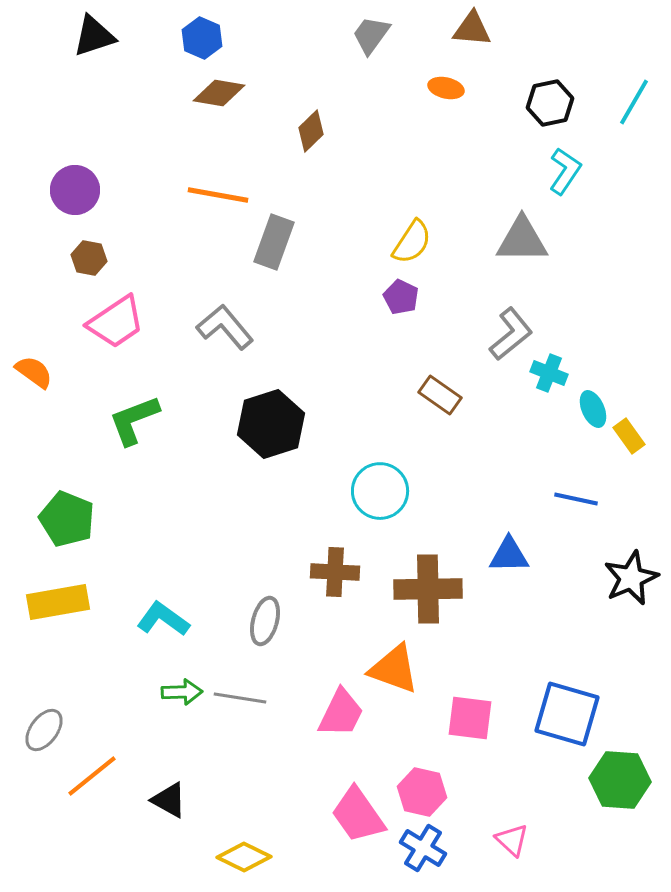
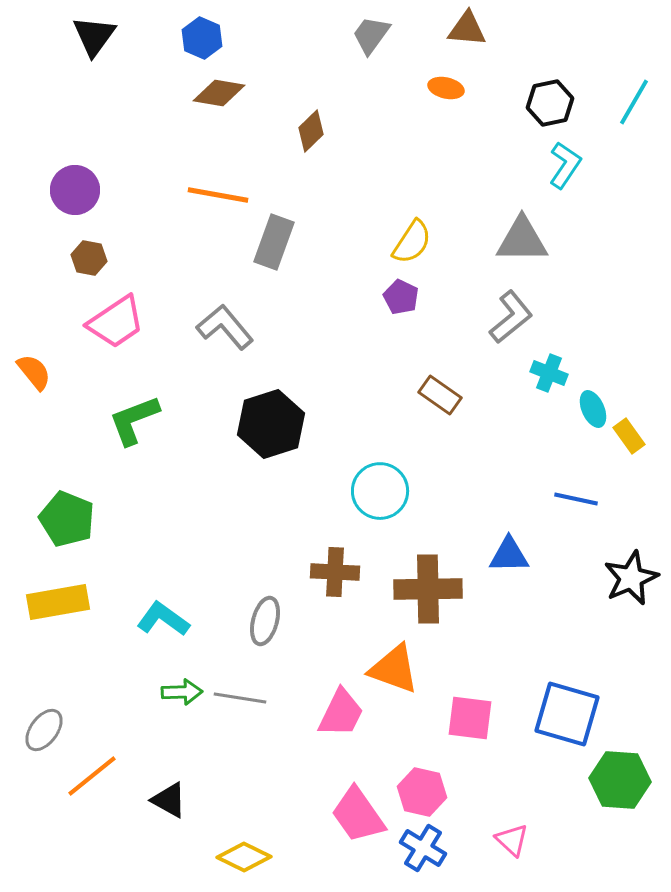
brown triangle at (472, 29): moved 5 px left
black triangle at (94, 36): rotated 36 degrees counterclockwise
cyan L-shape at (565, 171): moved 6 px up
gray L-shape at (511, 334): moved 17 px up
orange semicircle at (34, 372): rotated 15 degrees clockwise
